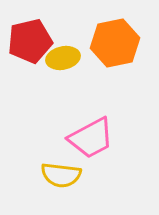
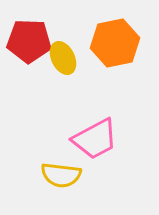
red pentagon: moved 1 px left; rotated 15 degrees clockwise
yellow ellipse: rotated 76 degrees clockwise
pink trapezoid: moved 4 px right, 1 px down
